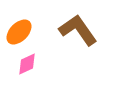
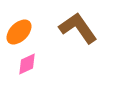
brown L-shape: moved 2 px up
